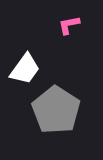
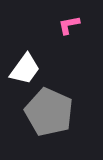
gray pentagon: moved 7 px left, 2 px down; rotated 9 degrees counterclockwise
